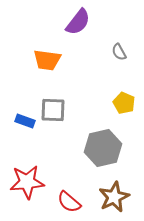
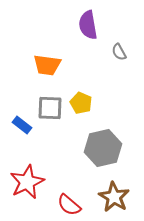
purple semicircle: moved 10 px right, 3 px down; rotated 132 degrees clockwise
orange trapezoid: moved 5 px down
yellow pentagon: moved 43 px left
gray square: moved 3 px left, 2 px up
blue rectangle: moved 3 px left, 4 px down; rotated 18 degrees clockwise
red star: rotated 20 degrees counterclockwise
brown star: rotated 16 degrees counterclockwise
red semicircle: moved 3 px down
